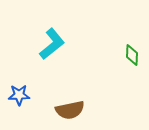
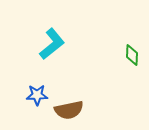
blue star: moved 18 px right
brown semicircle: moved 1 px left
